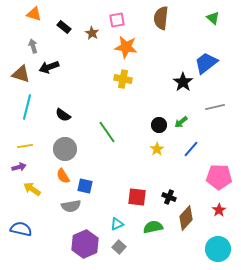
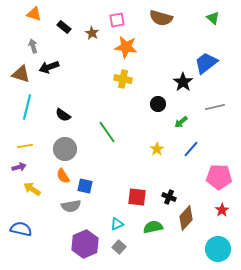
brown semicircle: rotated 80 degrees counterclockwise
black circle: moved 1 px left, 21 px up
red star: moved 3 px right
